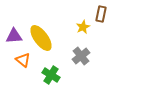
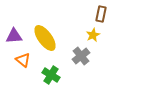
yellow star: moved 10 px right, 8 px down
yellow ellipse: moved 4 px right
